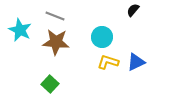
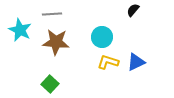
gray line: moved 3 px left, 2 px up; rotated 24 degrees counterclockwise
